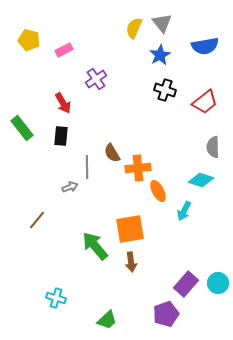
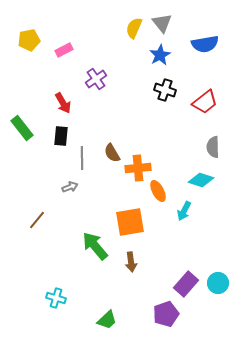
yellow pentagon: rotated 25 degrees counterclockwise
blue semicircle: moved 2 px up
gray line: moved 5 px left, 9 px up
orange square: moved 7 px up
